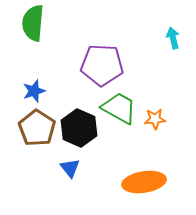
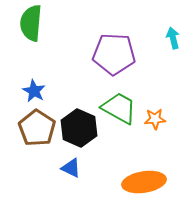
green semicircle: moved 2 px left
purple pentagon: moved 12 px right, 11 px up
blue star: rotated 25 degrees counterclockwise
blue triangle: moved 1 px right; rotated 25 degrees counterclockwise
